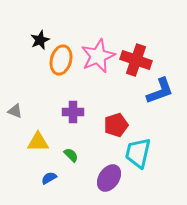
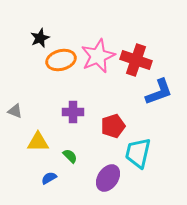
black star: moved 2 px up
orange ellipse: rotated 60 degrees clockwise
blue L-shape: moved 1 px left, 1 px down
red pentagon: moved 3 px left, 1 px down
green semicircle: moved 1 px left, 1 px down
purple ellipse: moved 1 px left
